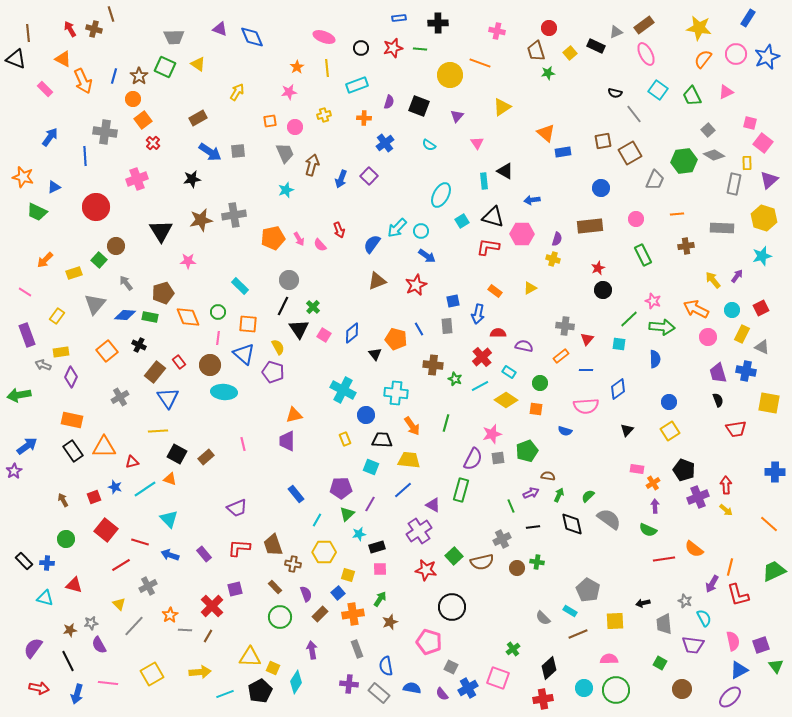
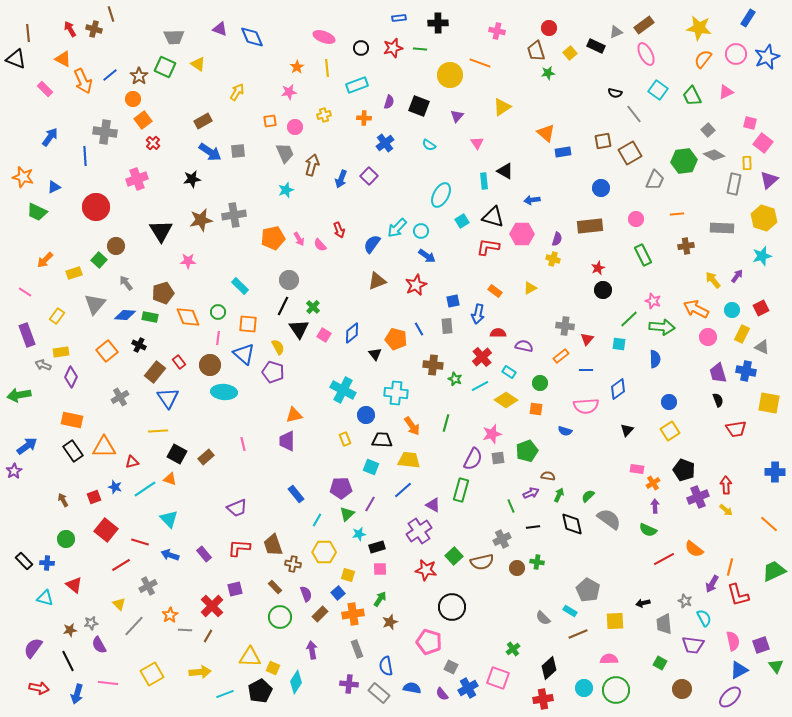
blue line at (114, 76): moved 4 px left, 1 px up; rotated 35 degrees clockwise
brown rectangle at (198, 118): moved 5 px right, 3 px down
red line at (664, 559): rotated 20 degrees counterclockwise
red triangle at (74, 585): rotated 24 degrees clockwise
